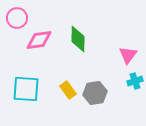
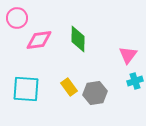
yellow rectangle: moved 1 px right, 3 px up
